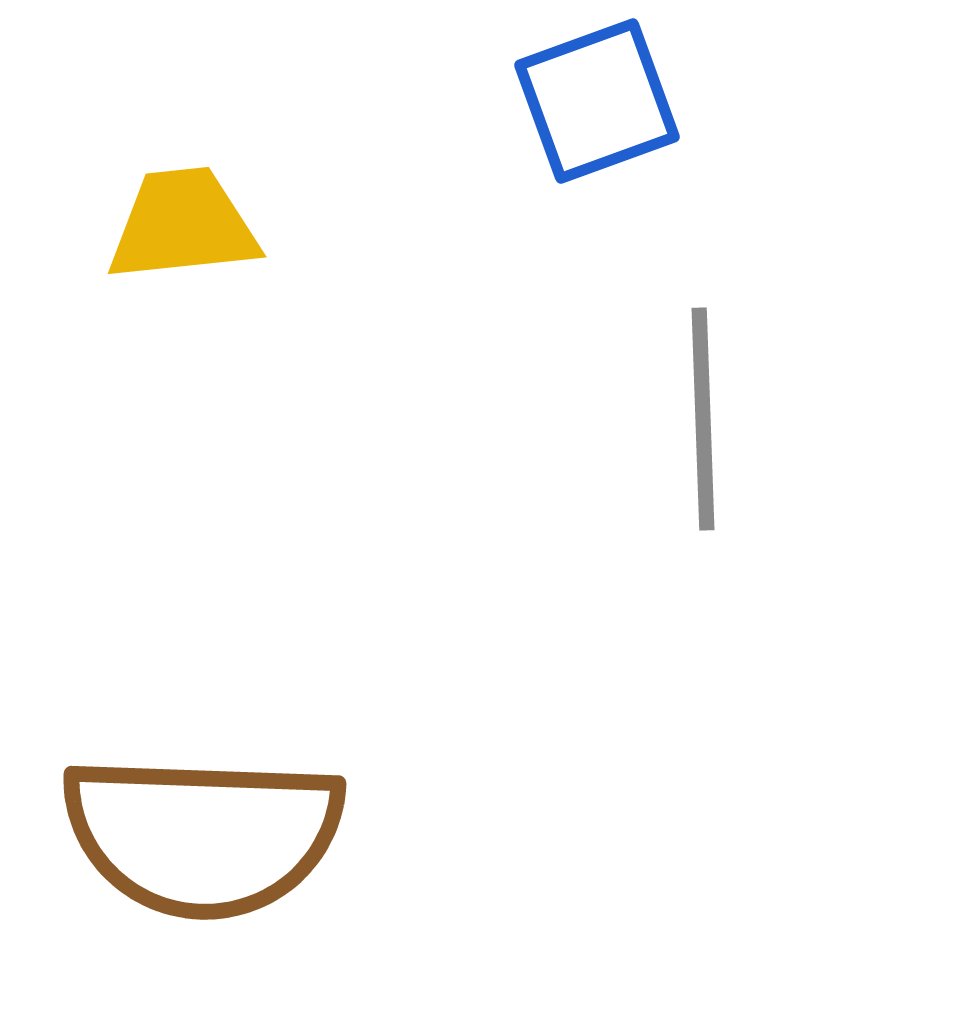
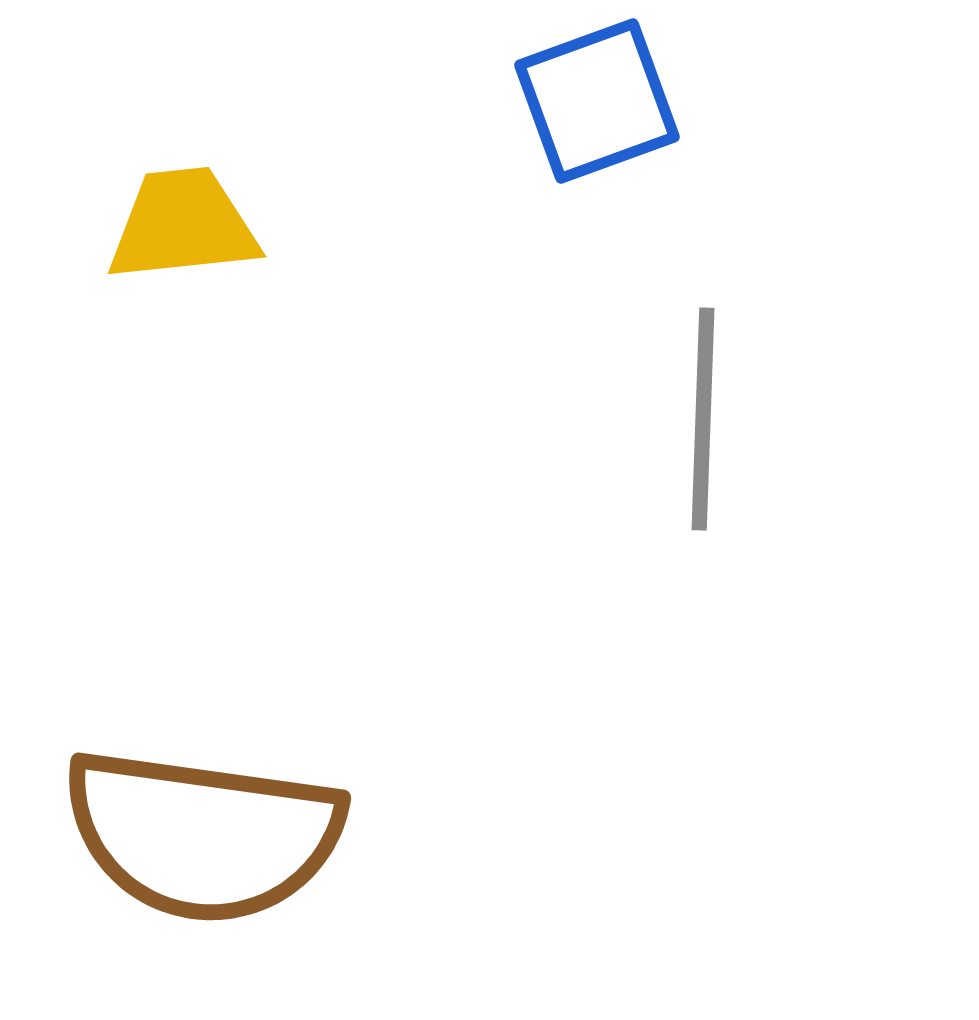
gray line: rotated 4 degrees clockwise
brown semicircle: rotated 6 degrees clockwise
